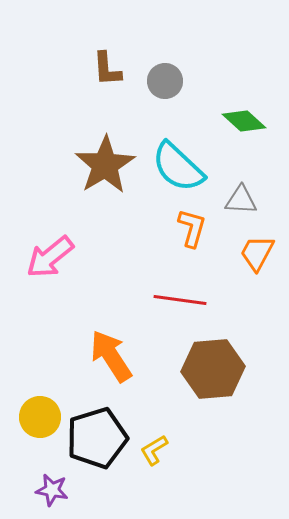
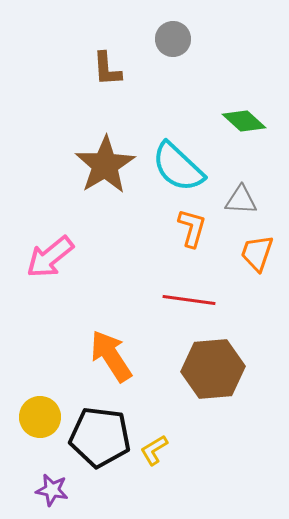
gray circle: moved 8 px right, 42 px up
orange trapezoid: rotated 9 degrees counterclockwise
red line: moved 9 px right
black pentagon: moved 3 px right, 1 px up; rotated 24 degrees clockwise
